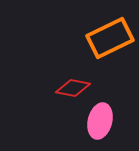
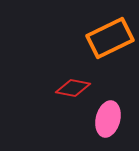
pink ellipse: moved 8 px right, 2 px up
